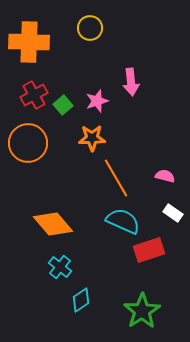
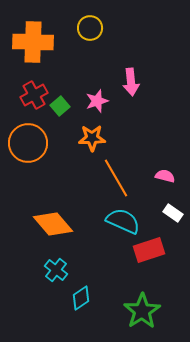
orange cross: moved 4 px right
green square: moved 3 px left, 1 px down
cyan cross: moved 4 px left, 3 px down
cyan diamond: moved 2 px up
